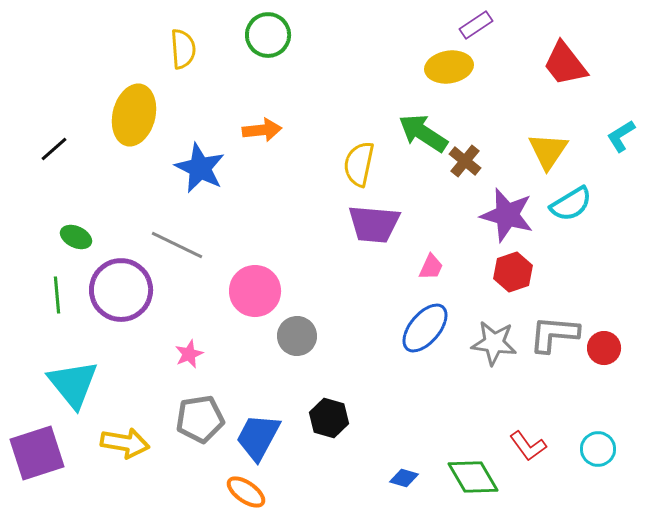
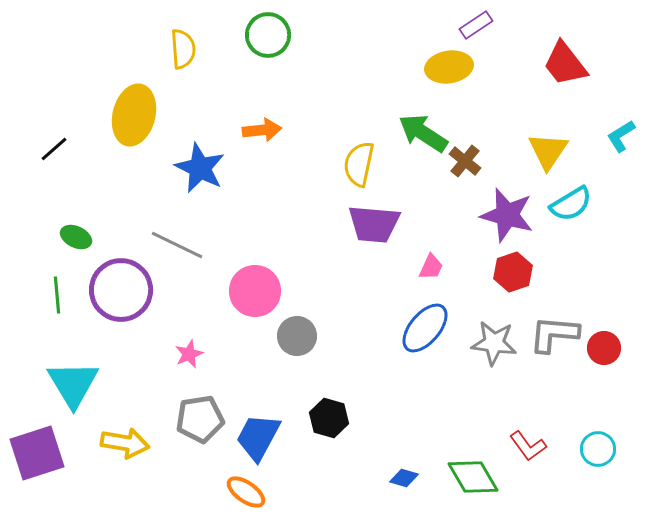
cyan triangle at (73, 384): rotated 8 degrees clockwise
